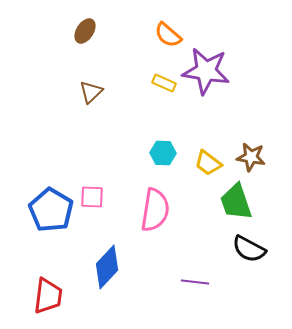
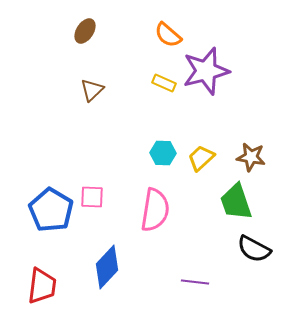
purple star: rotated 24 degrees counterclockwise
brown triangle: moved 1 px right, 2 px up
yellow trapezoid: moved 7 px left, 5 px up; rotated 100 degrees clockwise
black semicircle: moved 5 px right
red trapezoid: moved 6 px left, 10 px up
